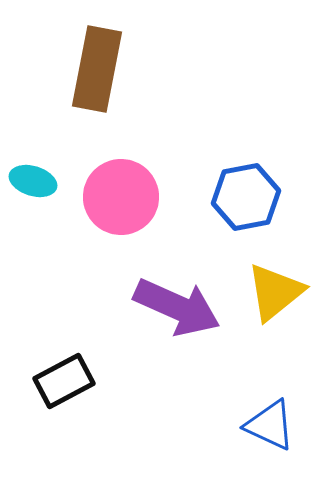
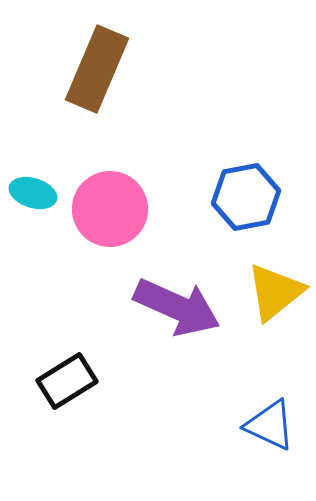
brown rectangle: rotated 12 degrees clockwise
cyan ellipse: moved 12 px down
pink circle: moved 11 px left, 12 px down
black rectangle: moved 3 px right; rotated 4 degrees counterclockwise
